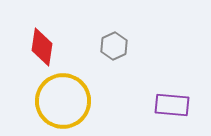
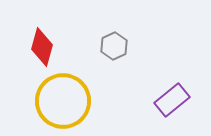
red diamond: rotated 6 degrees clockwise
purple rectangle: moved 5 px up; rotated 44 degrees counterclockwise
